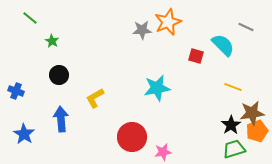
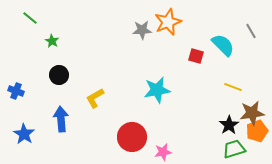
gray line: moved 5 px right, 4 px down; rotated 35 degrees clockwise
cyan star: moved 2 px down
black star: moved 2 px left
